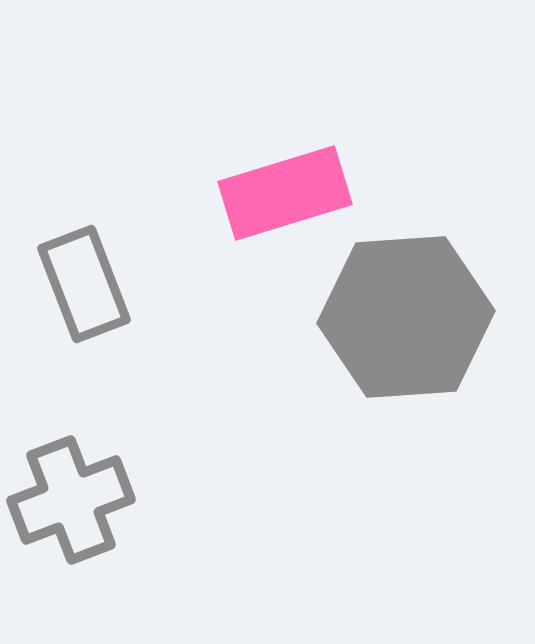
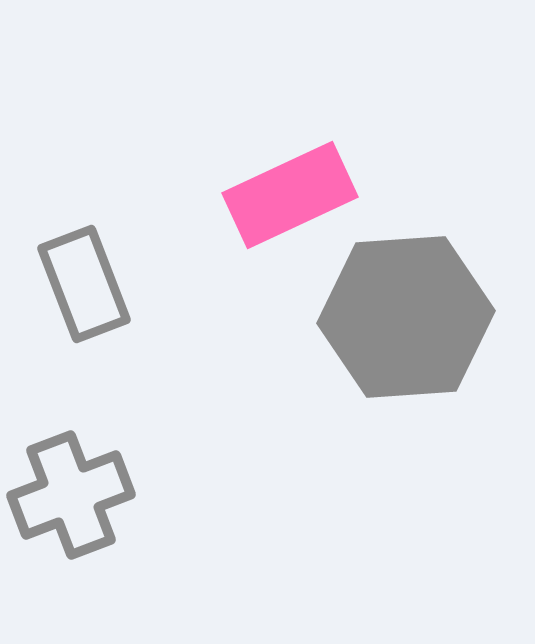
pink rectangle: moved 5 px right, 2 px down; rotated 8 degrees counterclockwise
gray cross: moved 5 px up
